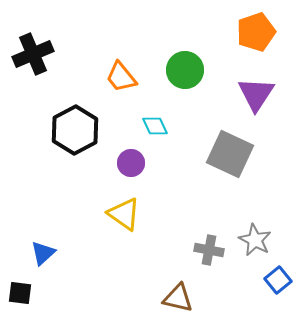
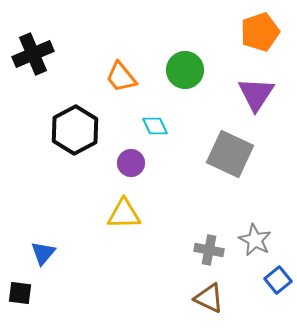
orange pentagon: moved 4 px right
yellow triangle: rotated 36 degrees counterclockwise
blue triangle: rotated 8 degrees counterclockwise
brown triangle: moved 31 px right; rotated 12 degrees clockwise
